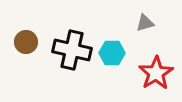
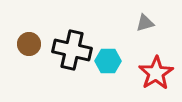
brown circle: moved 3 px right, 2 px down
cyan hexagon: moved 4 px left, 8 px down
